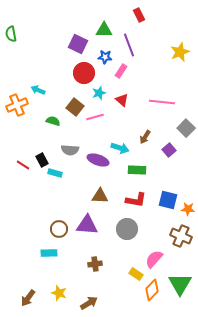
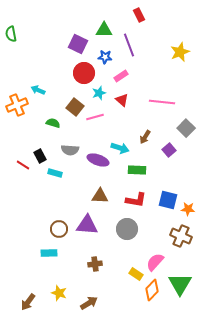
pink rectangle at (121, 71): moved 5 px down; rotated 24 degrees clockwise
green semicircle at (53, 121): moved 2 px down
black rectangle at (42, 160): moved 2 px left, 4 px up
pink semicircle at (154, 259): moved 1 px right, 3 px down
brown arrow at (28, 298): moved 4 px down
